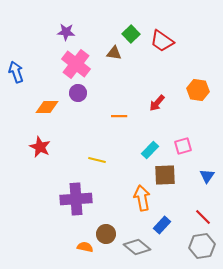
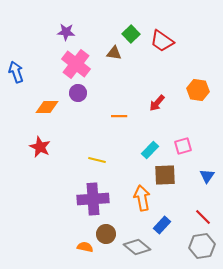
purple cross: moved 17 px right
